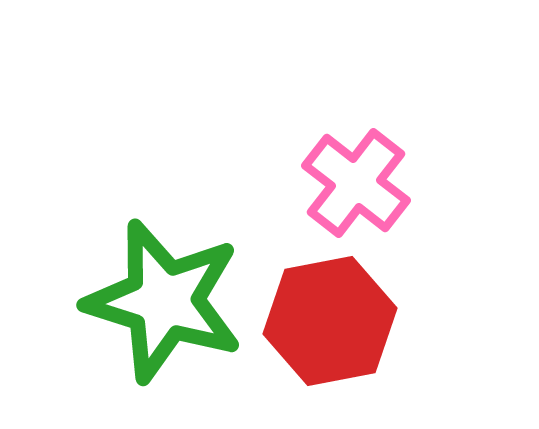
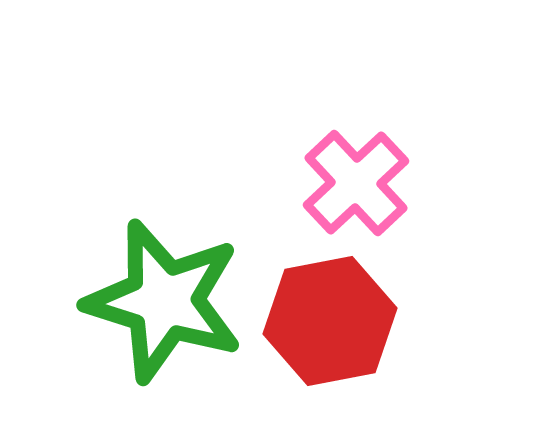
pink cross: rotated 9 degrees clockwise
